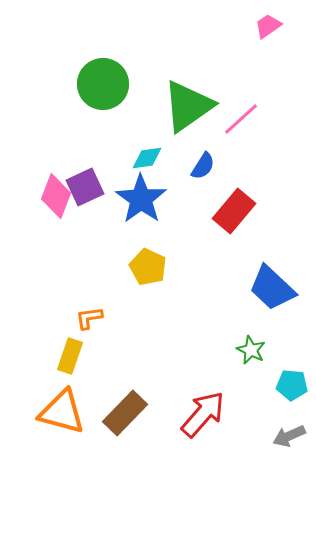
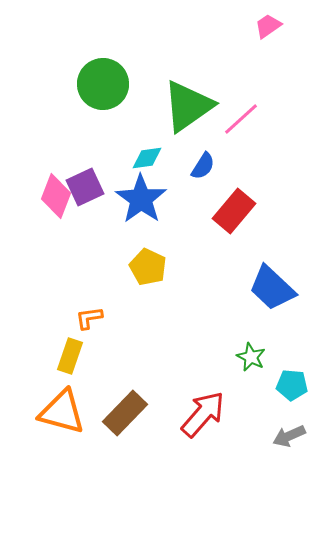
green star: moved 7 px down
